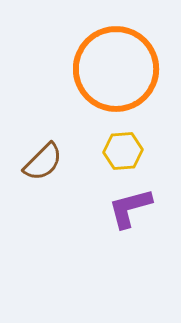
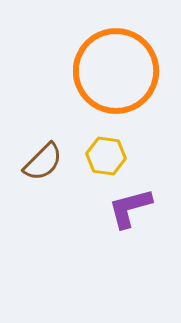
orange circle: moved 2 px down
yellow hexagon: moved 17 px left, 5 px down; rotated 12 degrees clockwise
